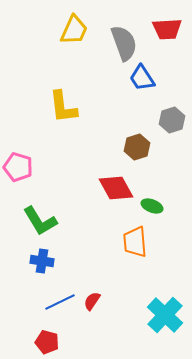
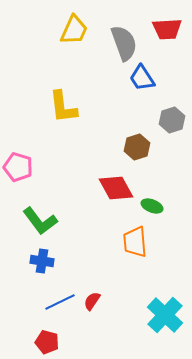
green L-shape: rotated 6 degrees counterclockwise
